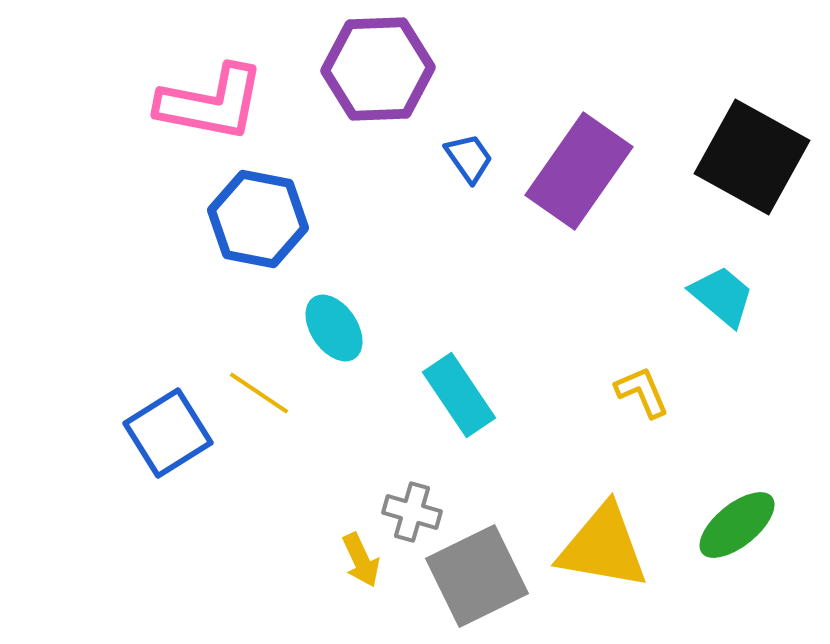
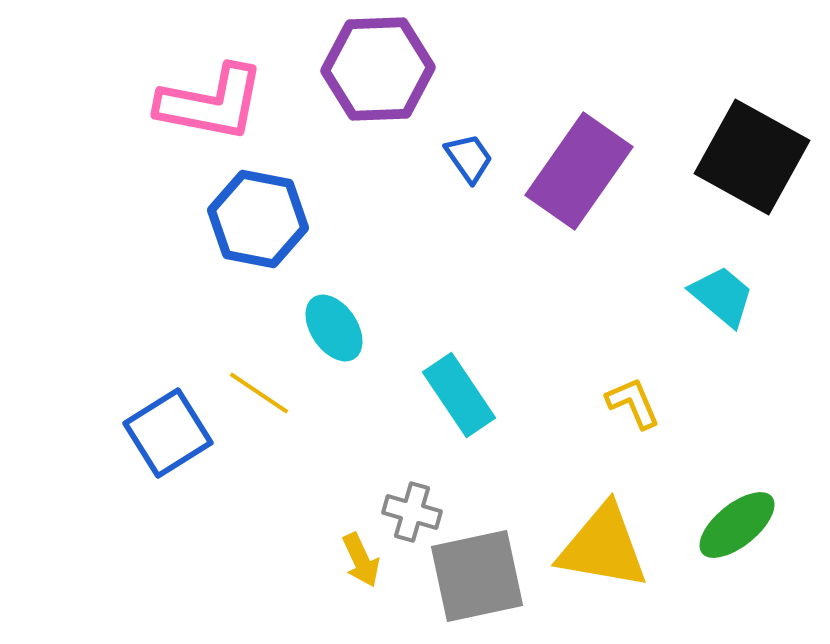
yellow L-shape: moved 9 px left, 11 px down
gray square: rotated 14 degrees clockwise
